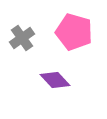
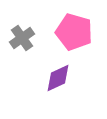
purple diamond: moved 3 px right, 2 px up; rotated 72 degrees counterclockwise
